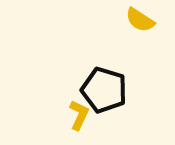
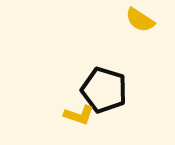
yellow L-shape: rotated 84 degrees clockwise
